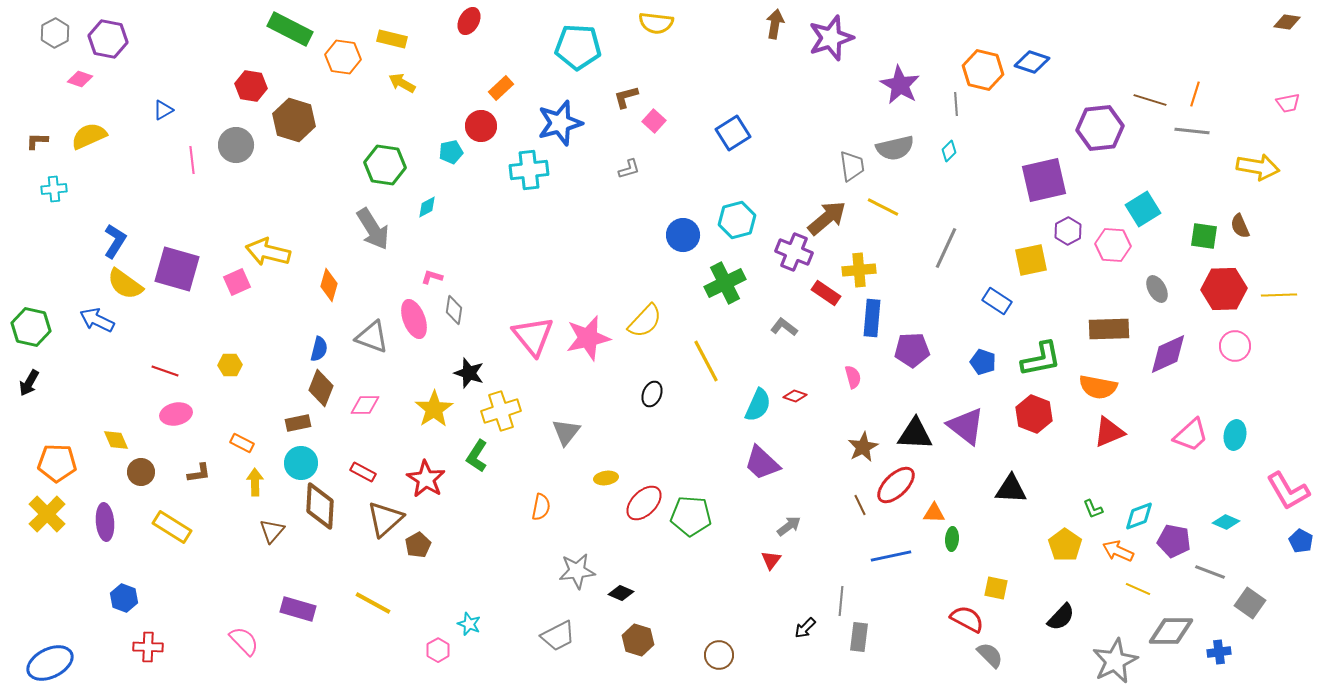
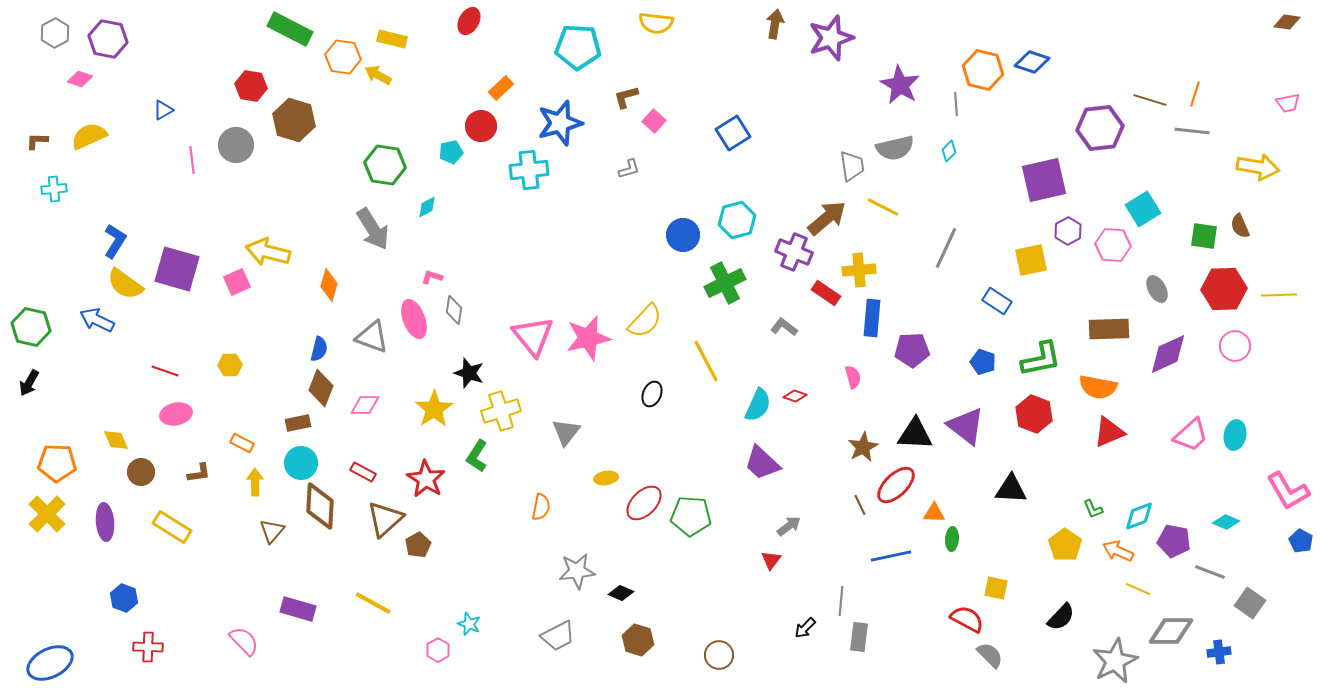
yellow arrow at (402, 83): moved 24 px left, 8 px up
